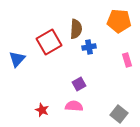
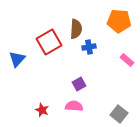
pink rectangle: rotated 32 degrees counterclockwise
